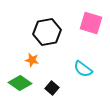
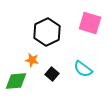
pink square: moved 1 px left
black hexagon: rotated 16 degrees counterclockwise
green diamond: moved 4 px left, 2 px up; rotated 40 degrees counterclockwise
black square: moved 14 px up
